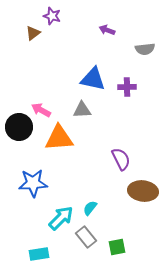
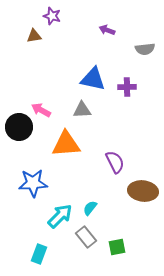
brown triangle: moved 1 px right, 3 px down; rotated 28 degrees clockwise
orange triangle: moved 7 px right, 6 px down
purple semicircle: moved 6 px left, 3 px down
cyan arrow: moved 1 px left, 2 px up
cyan rectangle: rotated 60 degrees counterclockwise
